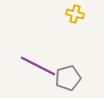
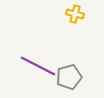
gray pentagon: moved 1 px right, 1 px up
